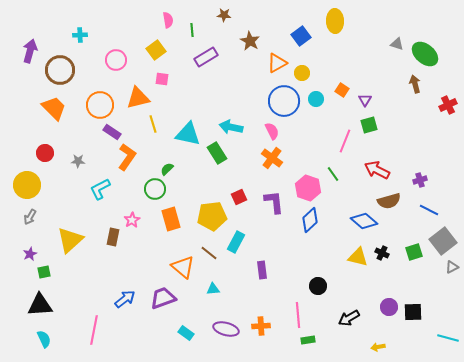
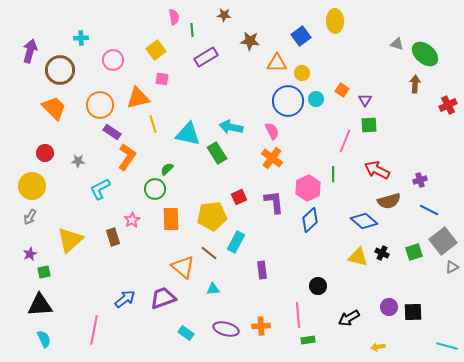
pink semicircle at (168, 20): moved 6 px right, 3 px up
cyan cross at (80, 35): moved 1 px right, 3 px down
brown star at (250, 41): rotated 24 degrees counterclockwise
pink circle at (116, 60): moved 3 px left
orange triangle at (277, 63): rotated 30 degrees clockwise
brown arrow at (415, 84): rotated 18 degrees clockwise
blue circle at (284, 101): moved 4 px right
green square at (369, 125): rotated 12 degrees clockwise
green line at (333, 174): rotated 35 degrees clockwise
yellow circle at (27, 185): moved 5 px right, 1 px down
pink hexagon at (308, 188): rotated 15 degrees clockwise
orange rectangle at (171, 219): rotated 15 degrees clockwise
brown rectangle at (113, 237): rotated 30 degrees counterclockwise
cyan line at (448, 338): moved 1 px left, 8 px down
